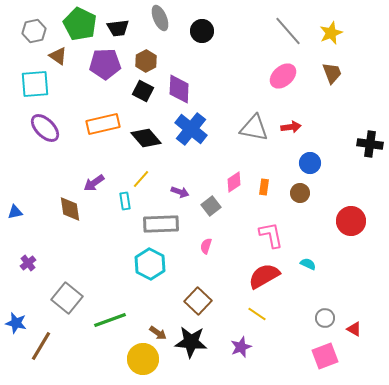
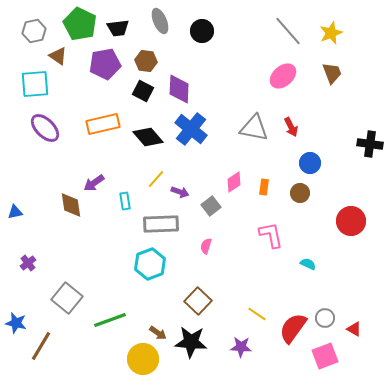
gray ellipse at (160, 18): moved 3 px down
brown hexagon at (146, 61): rotated 25 degrees counterclockwise
purple pentagon at (105, 64): rotated 8 degrees counterclockwise
red arrow at (291, 127): rotated 72 degrees clockwise
black diamond at (146, 138): moved 2 px right, 1 px up
yellow line at (141, 179): moved 15 px right
brown diamond at (70, 209): moved 1 px right, 4 px up
cyan hexagon at (150, 264): rotated 12 degrees clockwise
red semicircle at (264, 276): moved 29 px right, 52 px down; rotated 24 degrees counterclockwise
purple star at (241, 347): rotated 25 degrees clockwise
